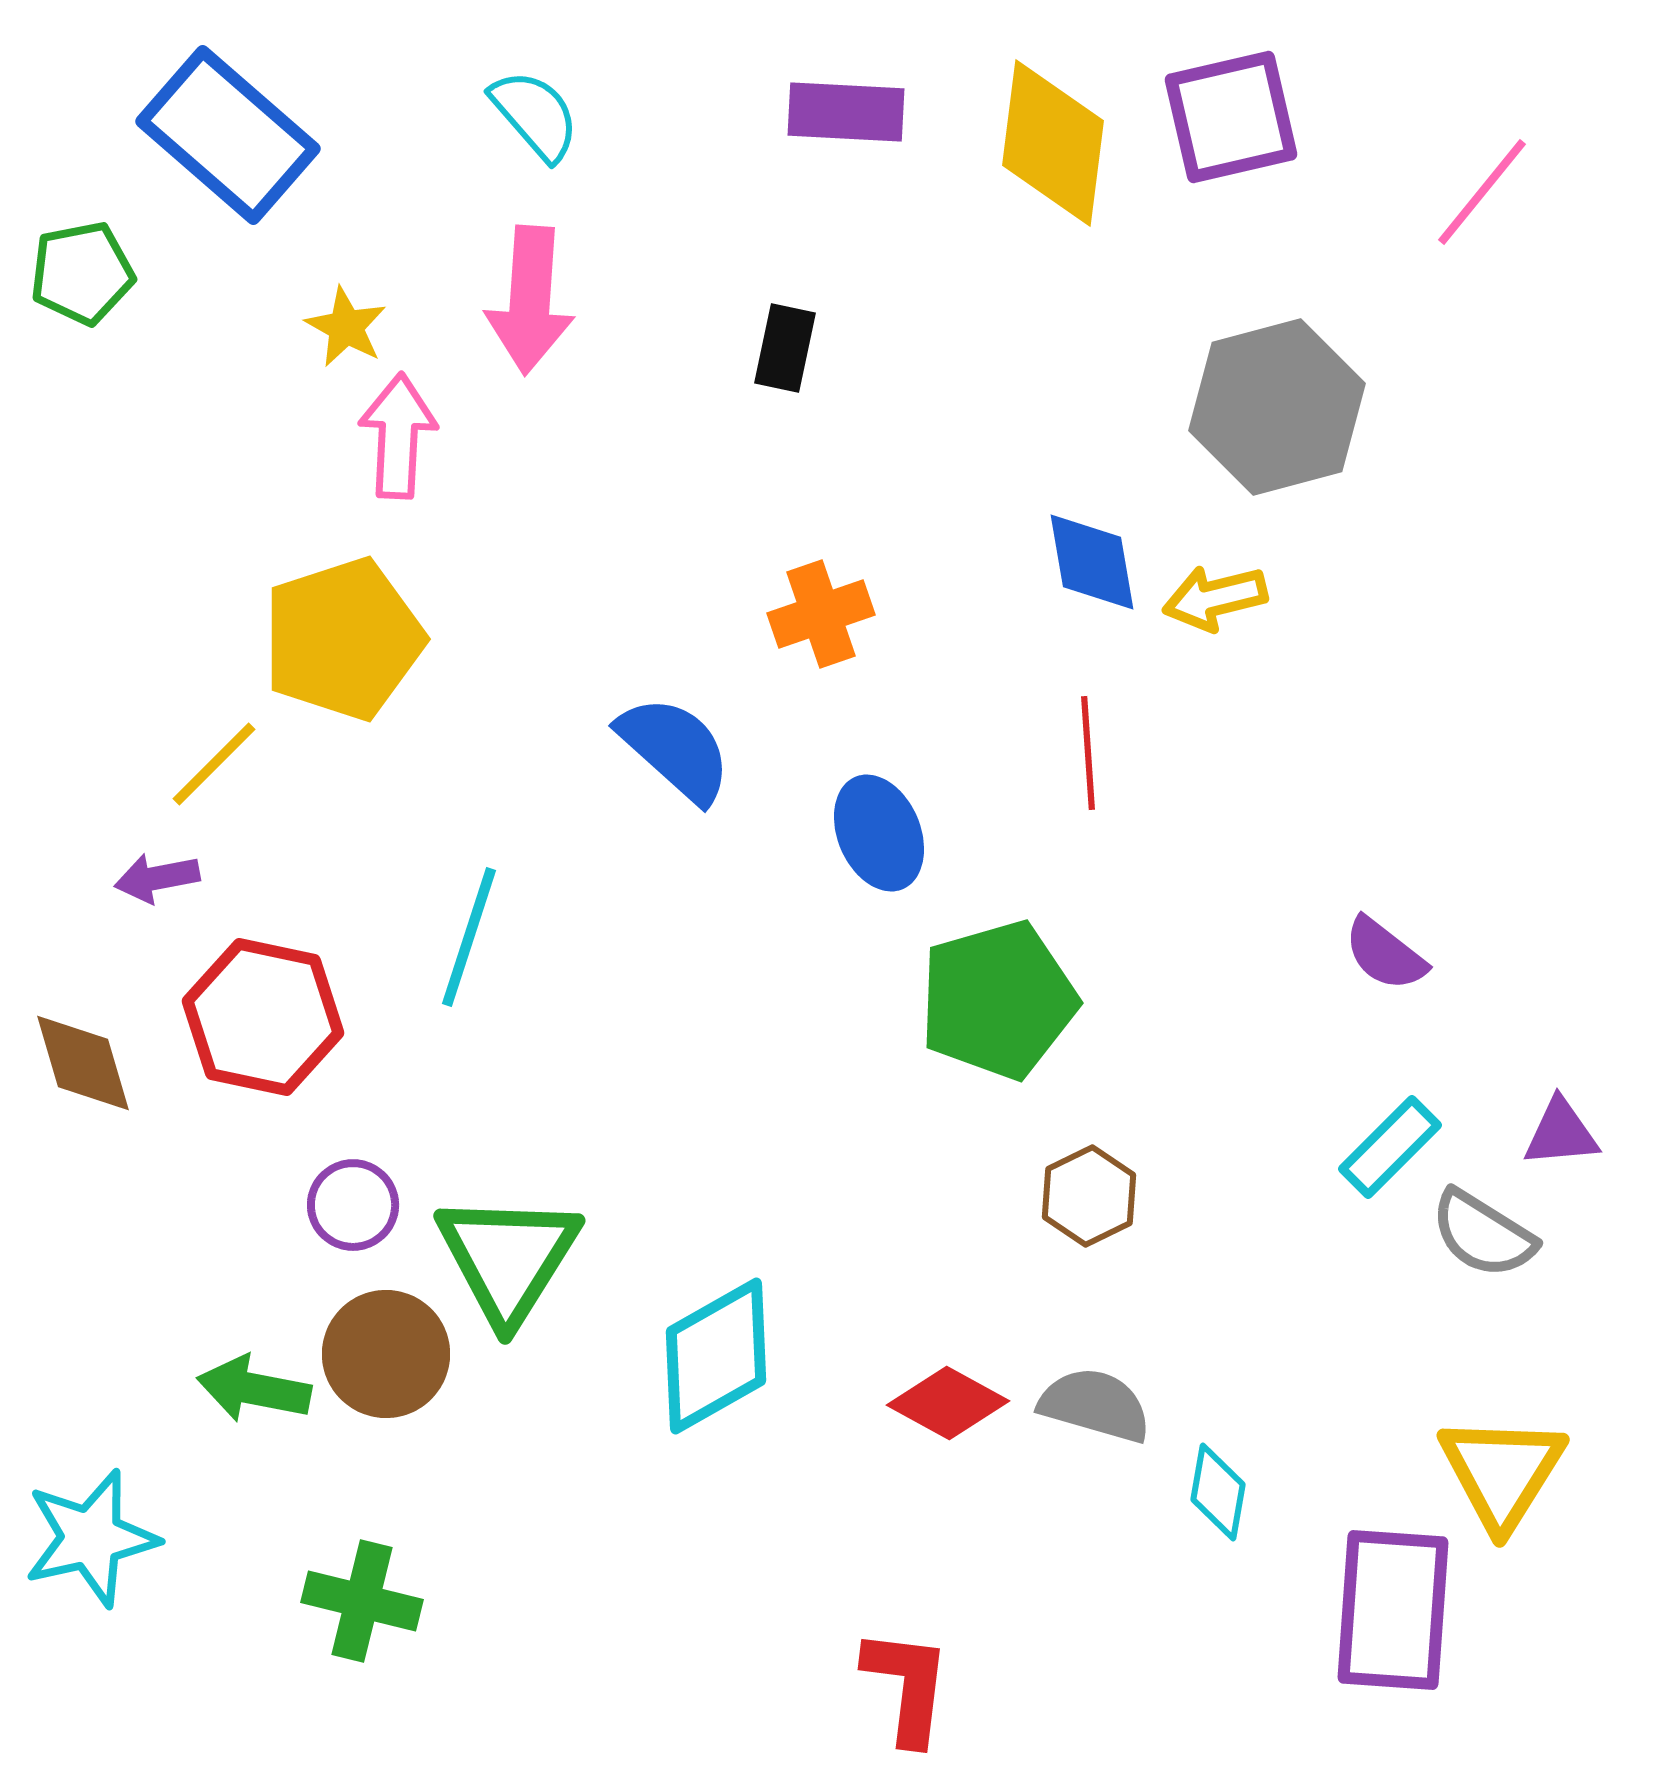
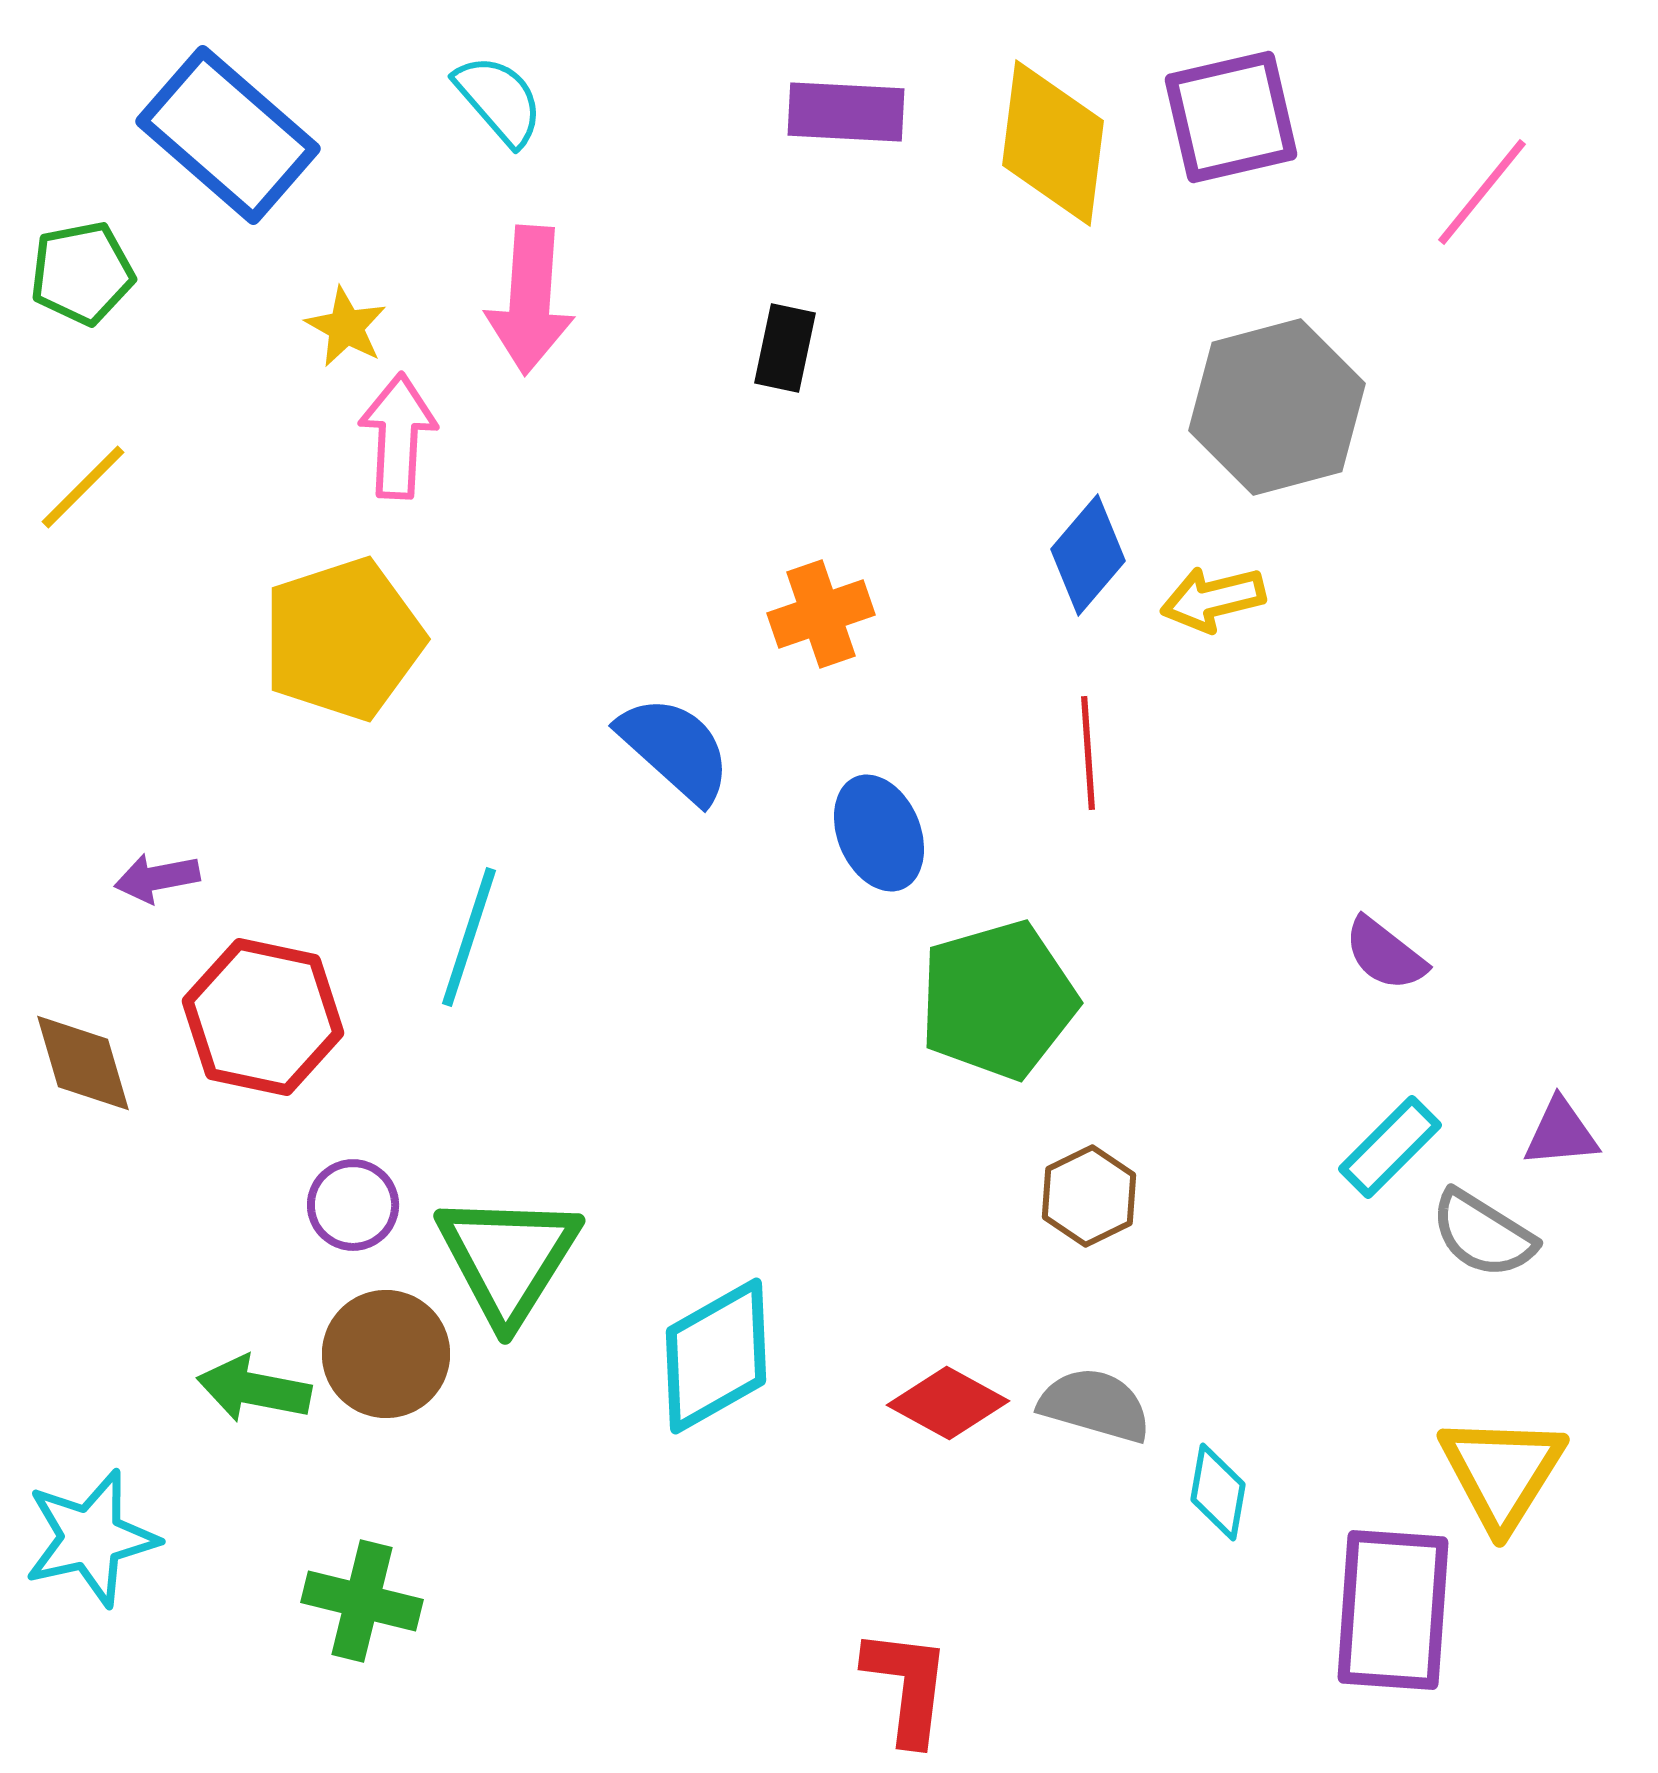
cyan semicircle at (535, 115): moved 36 px left, 15 px up
blue diamond at (1092, 562): moved 4 px left, 7 px up; rotated 50 degrees clockwise
yellow arrow at (1215, 598): moved 2 px left, 1 px down
yellow line at (214, 764): moved 131 px left, 277 px up
